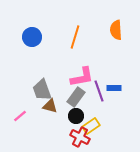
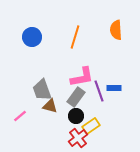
red cross: moved 2 px left, 1 px down; rotated 24 degrees clockwise
